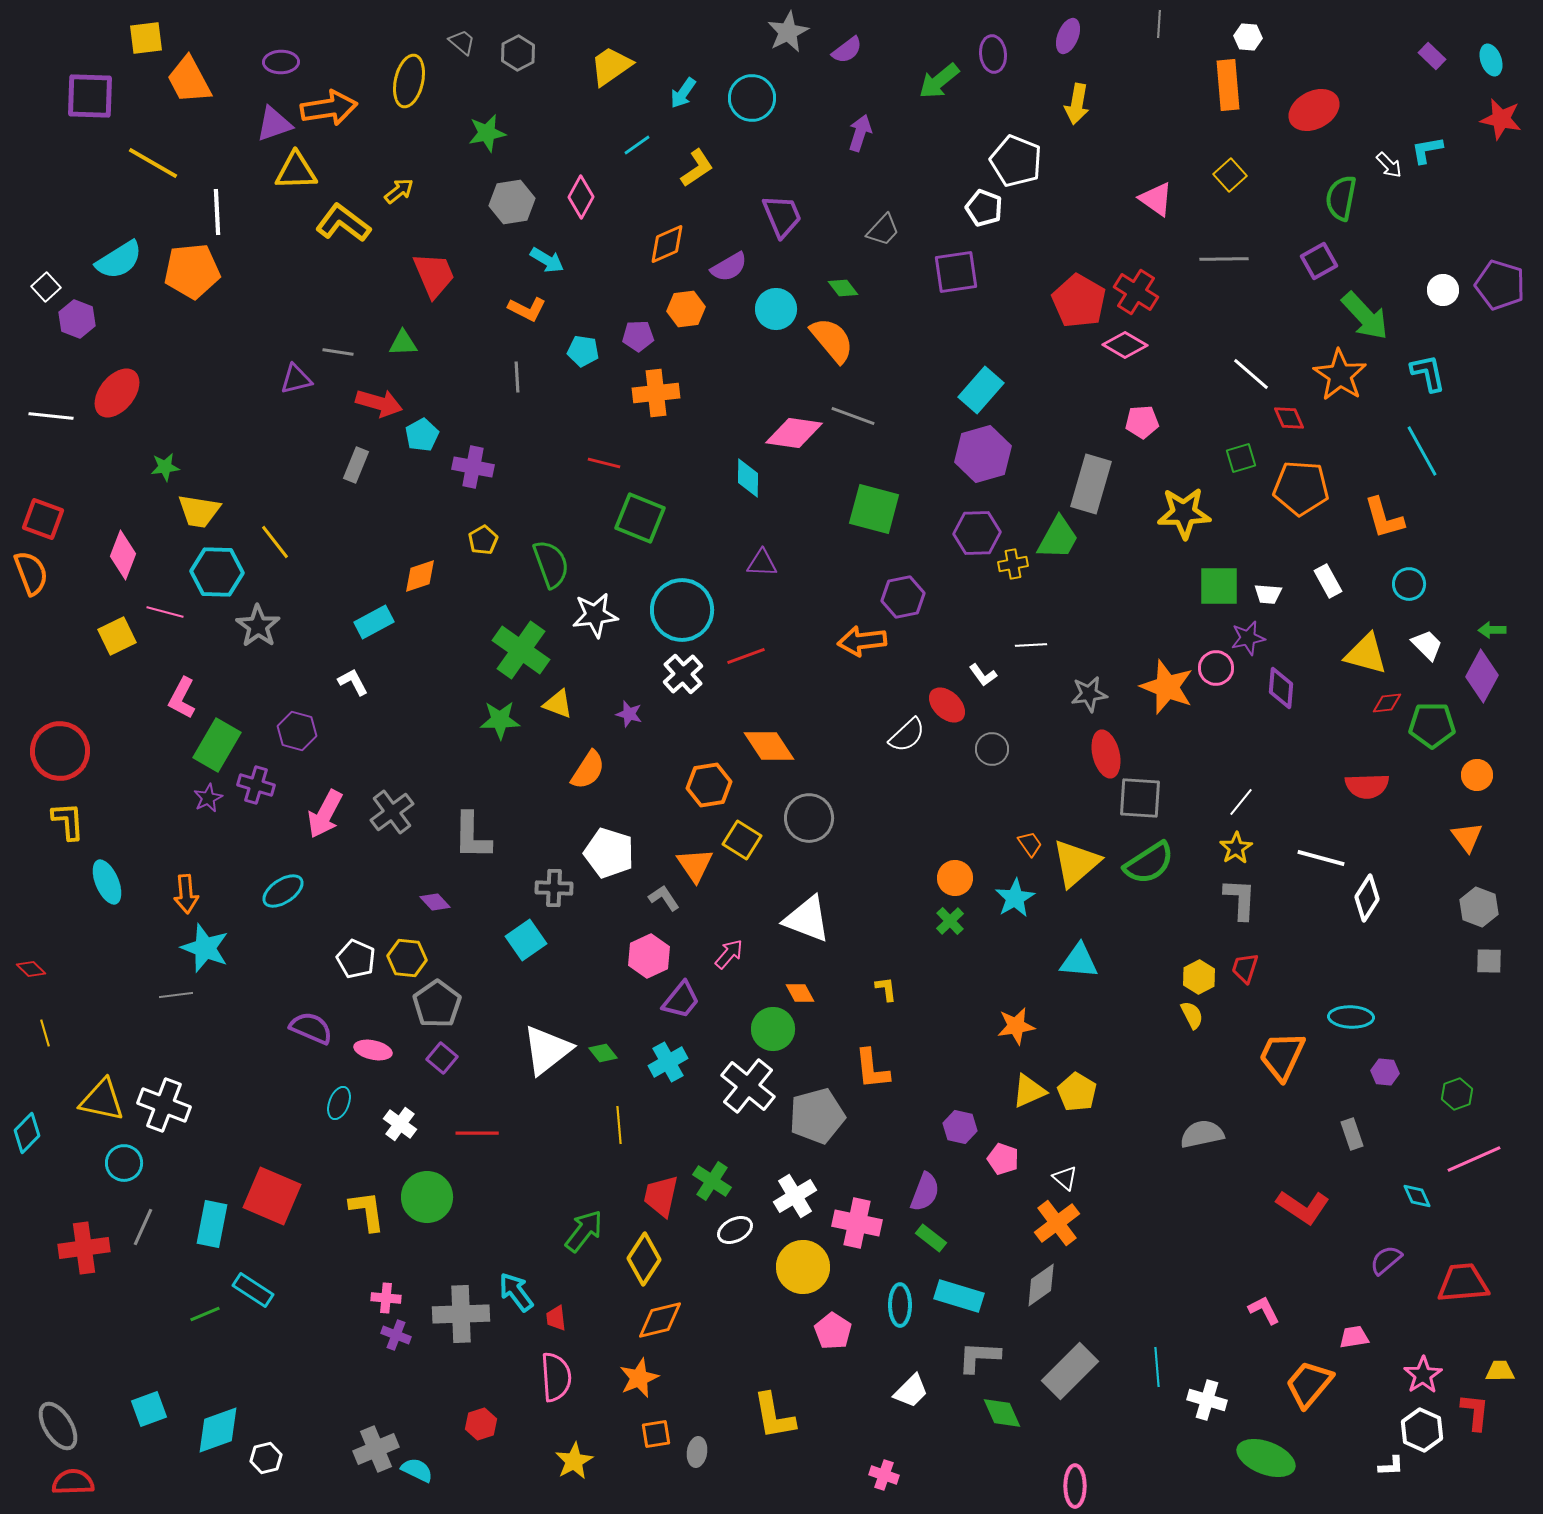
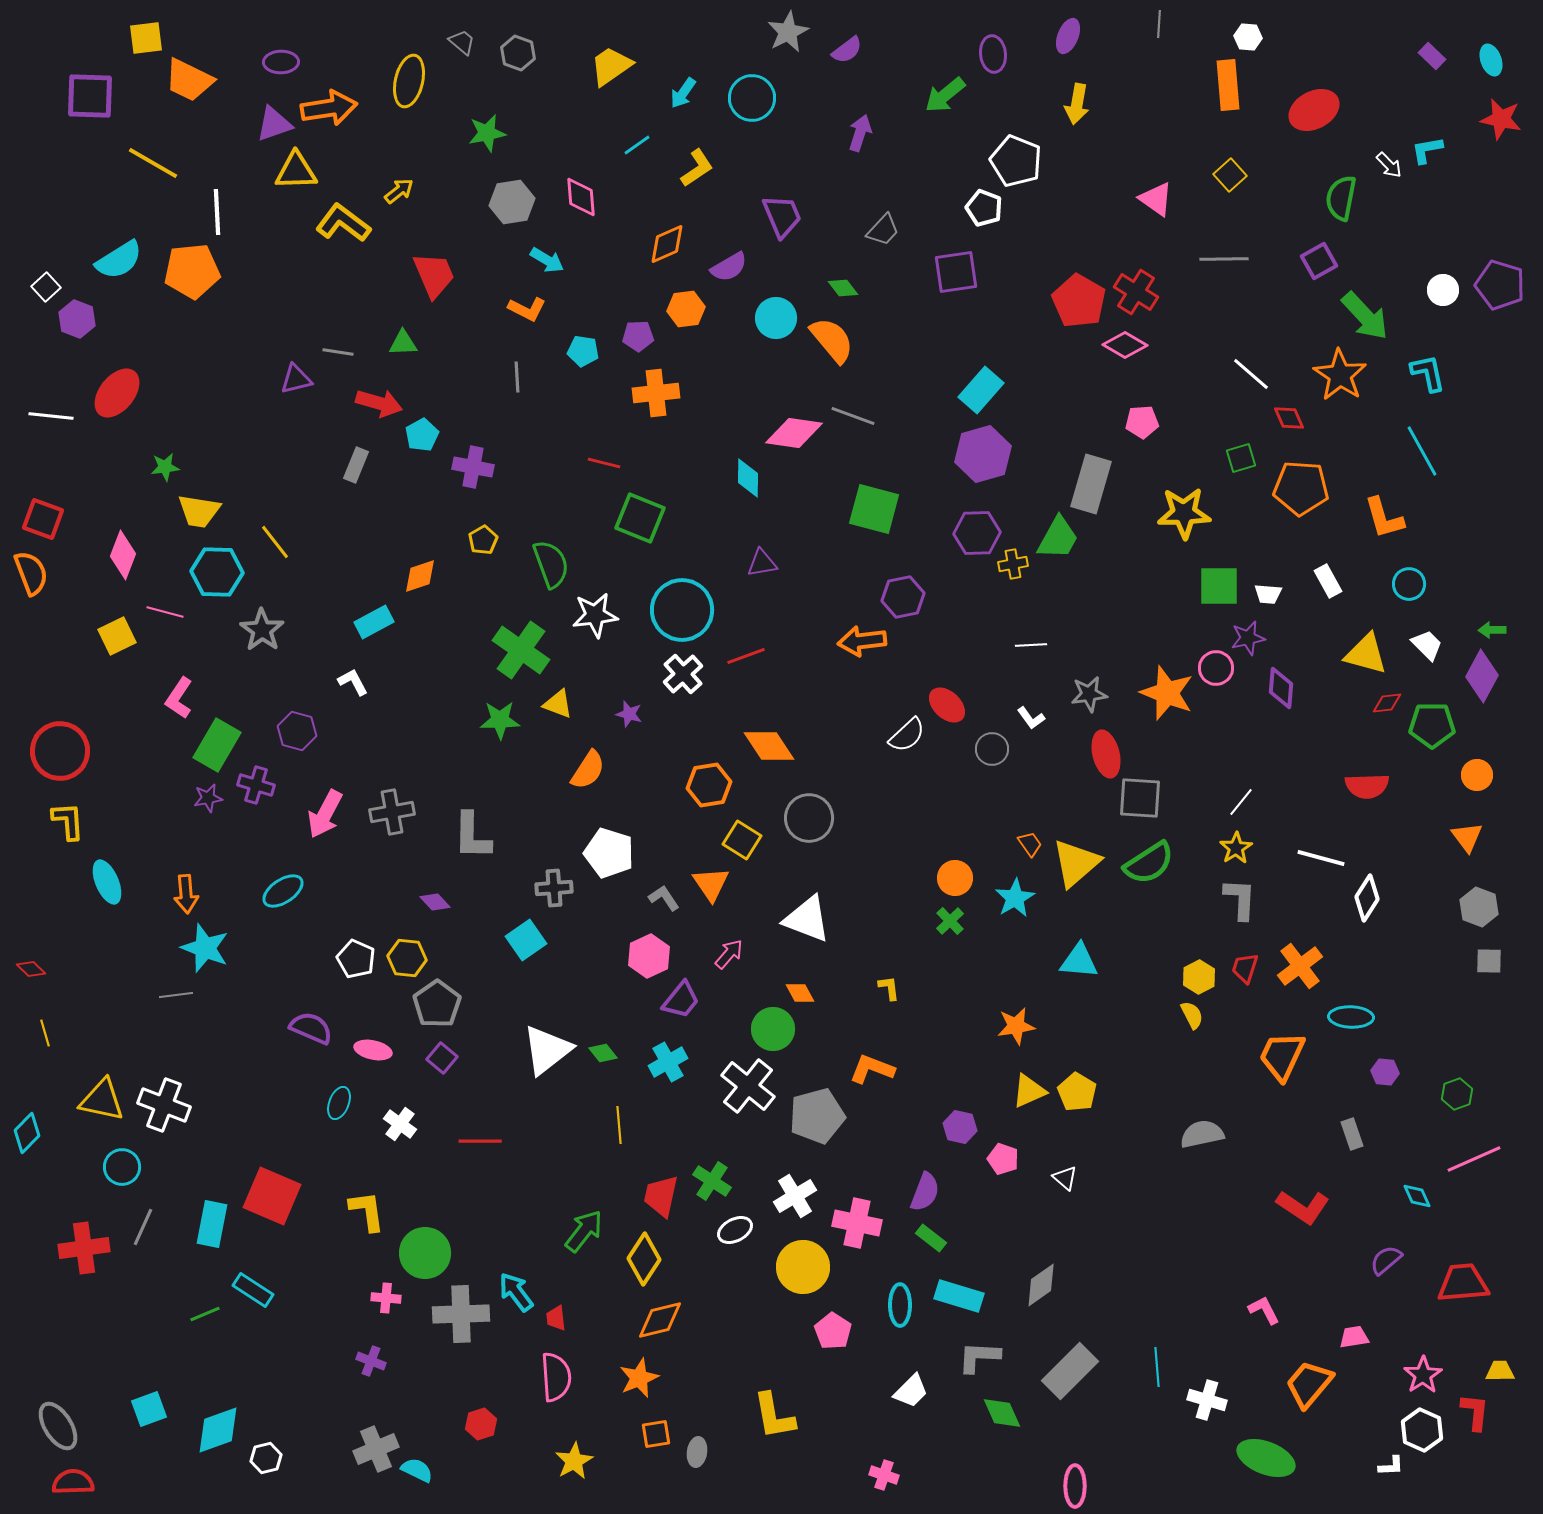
gray hexagon at (518, 53): rotated 12 degrees counterclockwise
orange trapezoid at (189, 80): rotated 36 degrees counterclockwise
green arrow at (939, 81): moved 6 px right, 14 px down
pink diamond at (581, 197): rotated 33 degrees counterclockwise
cyan circle at (776, 309): moved 9 px down
purple triangle at (762, 563): rotated 12 degrees counterclockwise
gray star at (258, 626): moved 4 px right, 4 px down
white L-shape at (983, 675): moved 48 px right, 43 px down
orange star at (1167, 687): moved 6 px down
pink L-shape at (182, 698): moved 3 px left; rotated 6 degrees clockwise
purple star at (208, 798): rotated 16 degrees clockwise
gray cross at (392, 812): rotated 27 degrees clockwise
orange triangle at (695, 865): moved 16 px right, 19 px down
gray cross at (554, 888): rotated 6 degrees counterclockwise
yellow L-shape at (886, 989): moved 3 px right, 1 px up
orange L-shape at (872, 1069): rotated 117 degrees clockwise
red line at (477, 1133): moved 3 px right, 8 px down
cyan circle at (124, 1163): moved 2 px left, 4 px down
green circle at (427, 1197): moved 2 px left, 56 px down
orange cross at (1057, 1223): moved 243 px right, 257 px up
purple cross at (396, 1335): moved 25 px left, 26 px down
